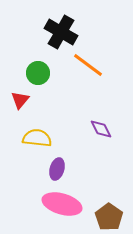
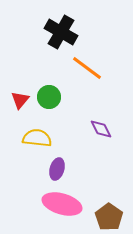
orange line: moved 1 px left, 3 px down
green circle: moved 11 px right, 24 px down
